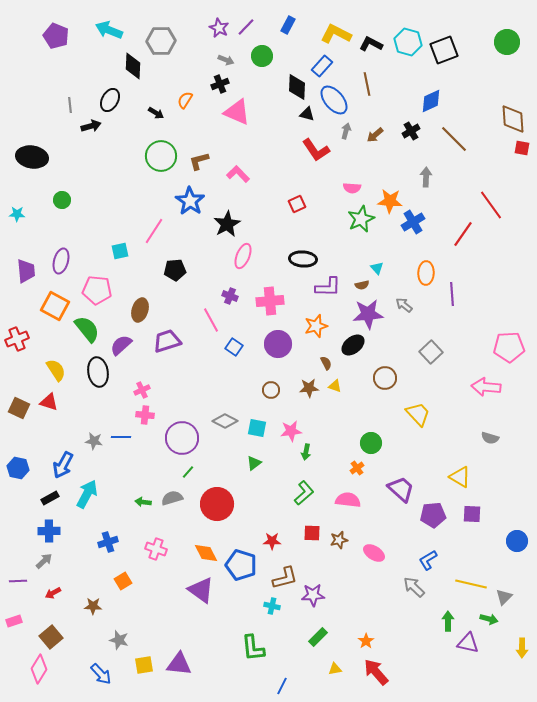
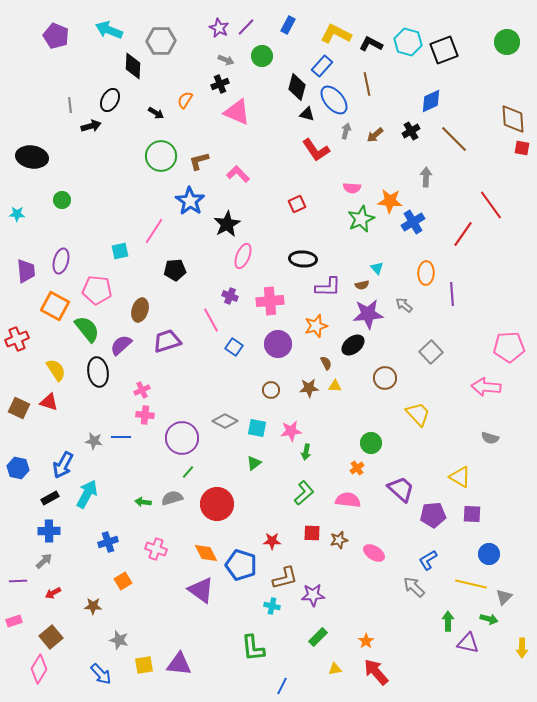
black diamond at (297, 87): rotated 12 degrees clockwise
yellow triangle at (335, 386): rotated 16 degrees counterclockwise
blue circle at (517, 541): moved 28 px left, 13 px down
